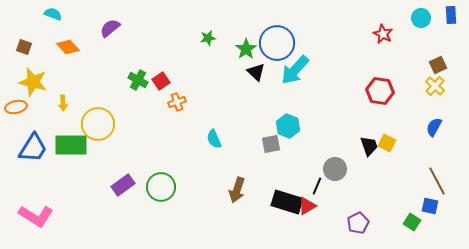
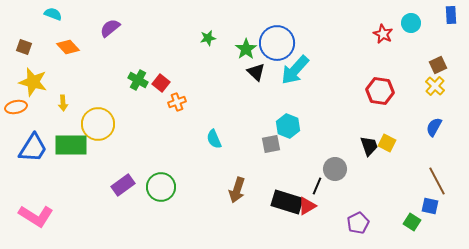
cyan circle at (421, 18): moved 10 px left, 5 px down
red square at (161, 81): moved 2 px down; rotated 18 degrees counterclockwise
